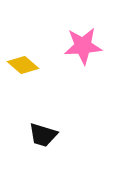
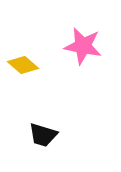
pink star: rotated 15 degrees clockwise
